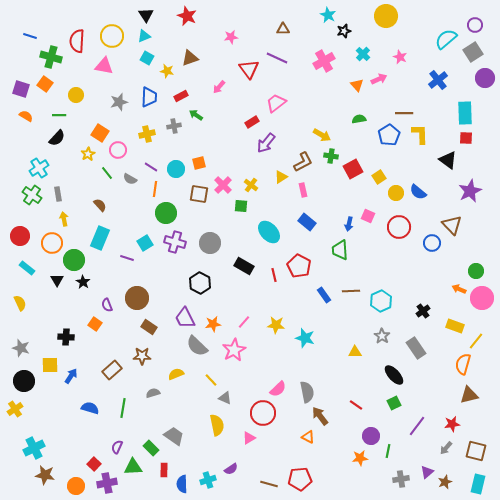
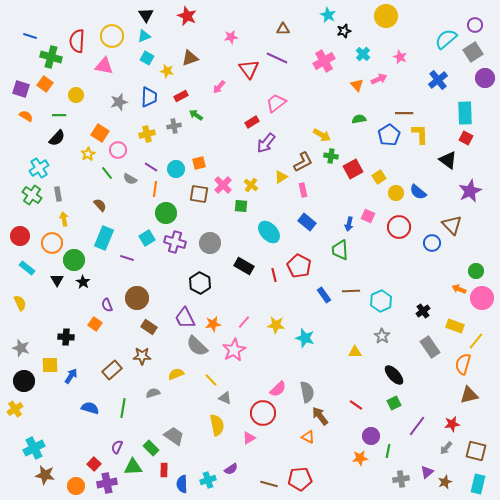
red square at (466, 138): rotated 24 degrees clockwise
cyan rectangle at (100, 238): moved 4 px right
cyan square at (145, 243): moved 2 px right, 5 px up
gray rectangle at (416, 348): moved 14 px right, 1 px up
